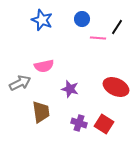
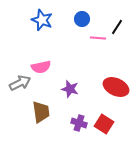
pink semicircle: moved 3 px left, 1 px down
